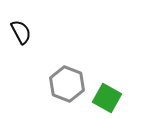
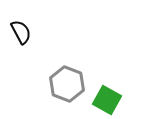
green square: moved 2 px down
